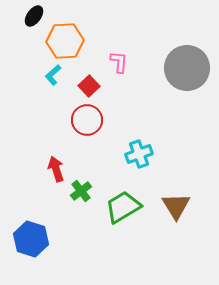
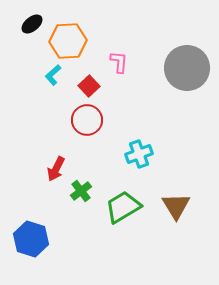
black ellipse: moved 2 px left, 8 px down; rotated 15 degrees clockwise
orange hexagon: moved 3 px right
red arrow: rotated 135 degrees counterclockwise
